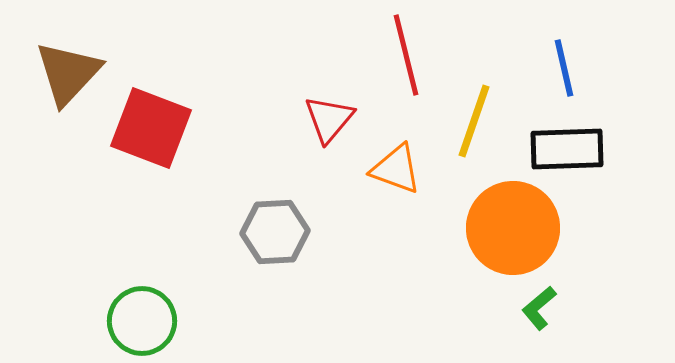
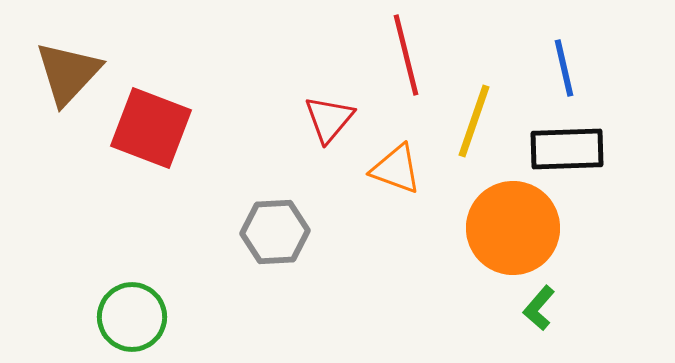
green L-shape: rotated 9 degrees counterclockwise
green circle: moved 10 px left, 4 px up
